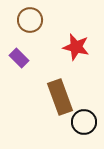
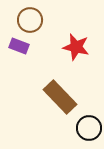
purple rectangle: moved 12 px up; rotated 24 degrees counterclockwise
brown rectangle: rotated 24 degrees counterclockwise
black circle: moved 5 px right, 6 px down
